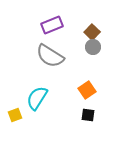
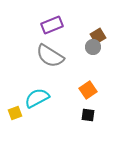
brown square: moved 6 px right, 4 px down; rotated 14 degrees clockwise
orange square: moved 1 px right
cyan semicircle: rotated 30 degrees clockwise
yellow square: moved 2 px up
